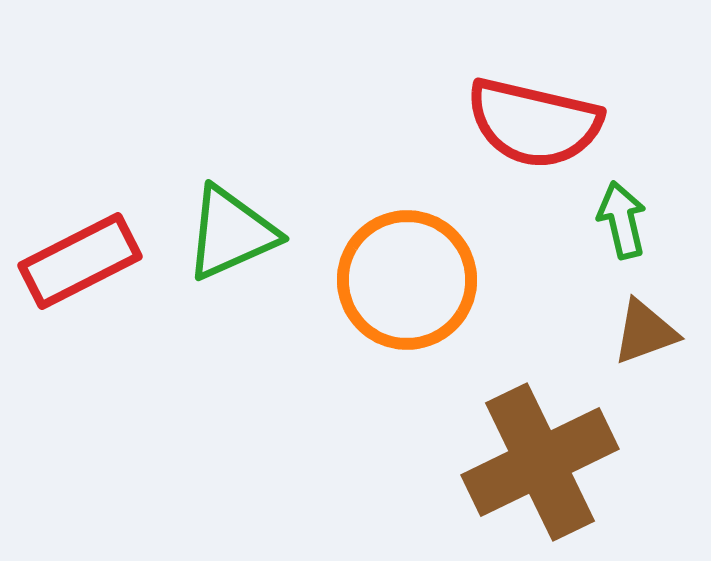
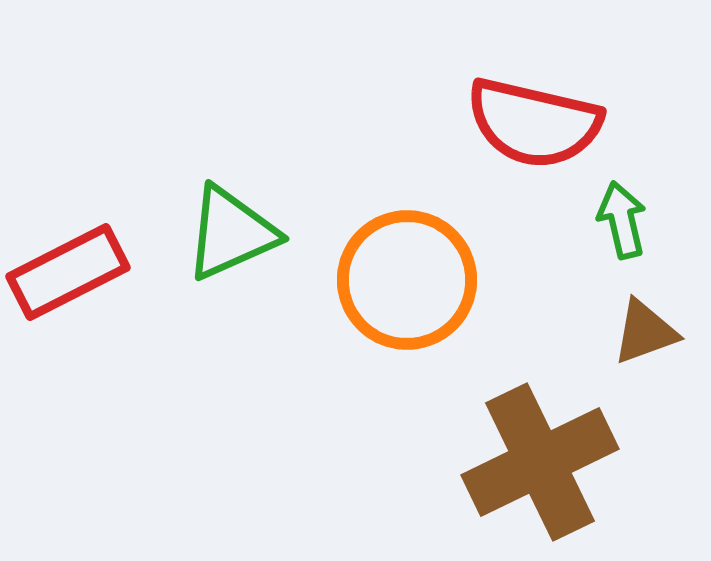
red rectangle: moved 12 px left, 11 px down
